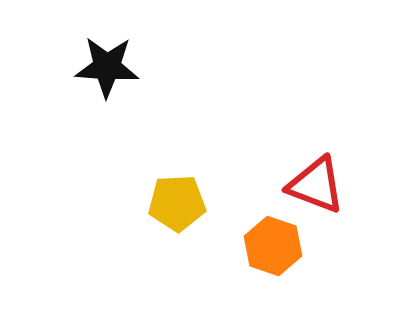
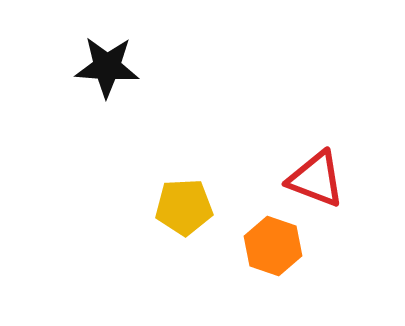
red triangle: moved 6 px up
yellow pentagon: moved 7 px right, 4 px down
